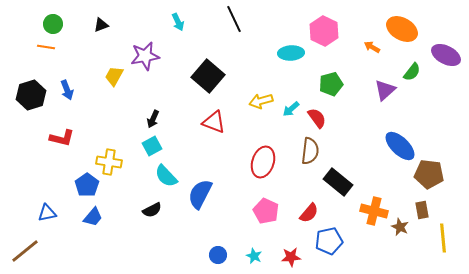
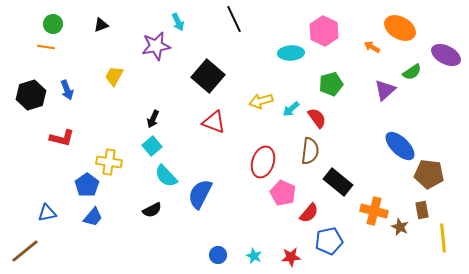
orange ellipse at (402, 29): moved 2 px left, 1 px up
purple star at (145, 56): moved 11 px right, 10 px up
green semicircle at (412, 72): rotated 18 degrees clockwise
cyan square at (152, 146): rotated 12 degrees counterclockwise
pink pentagon at (266, 211): moved 17 px right, 18 px up
